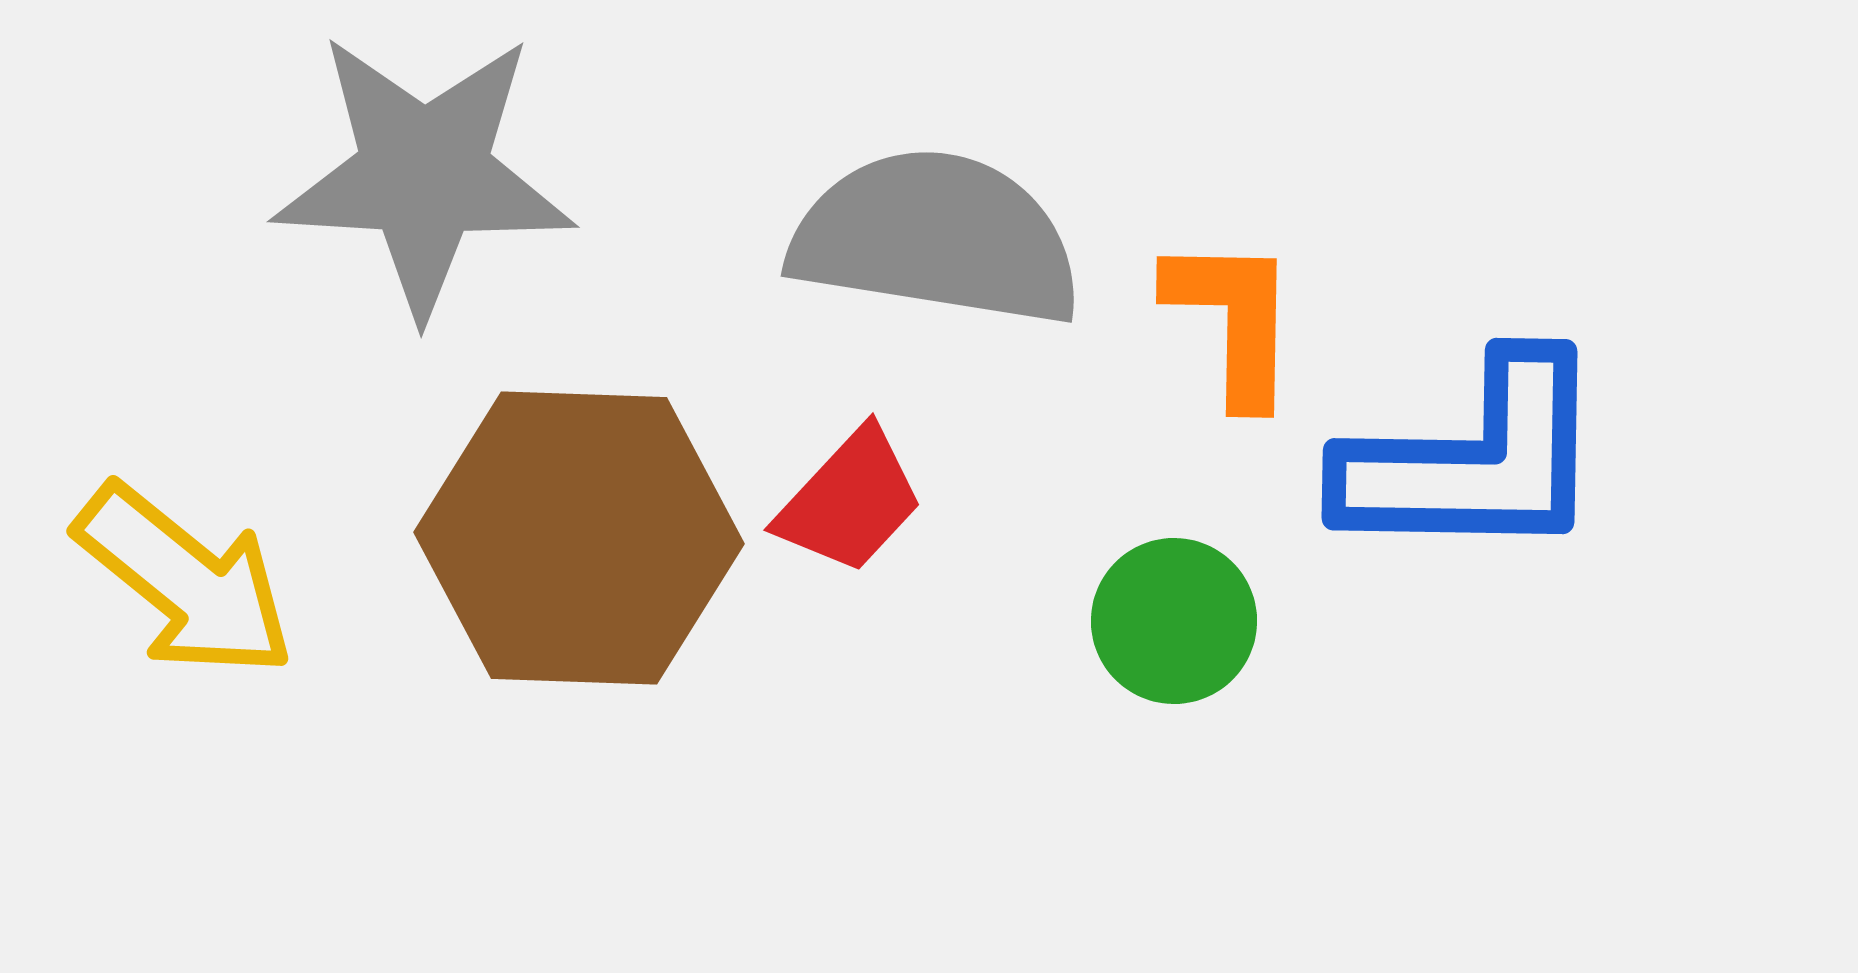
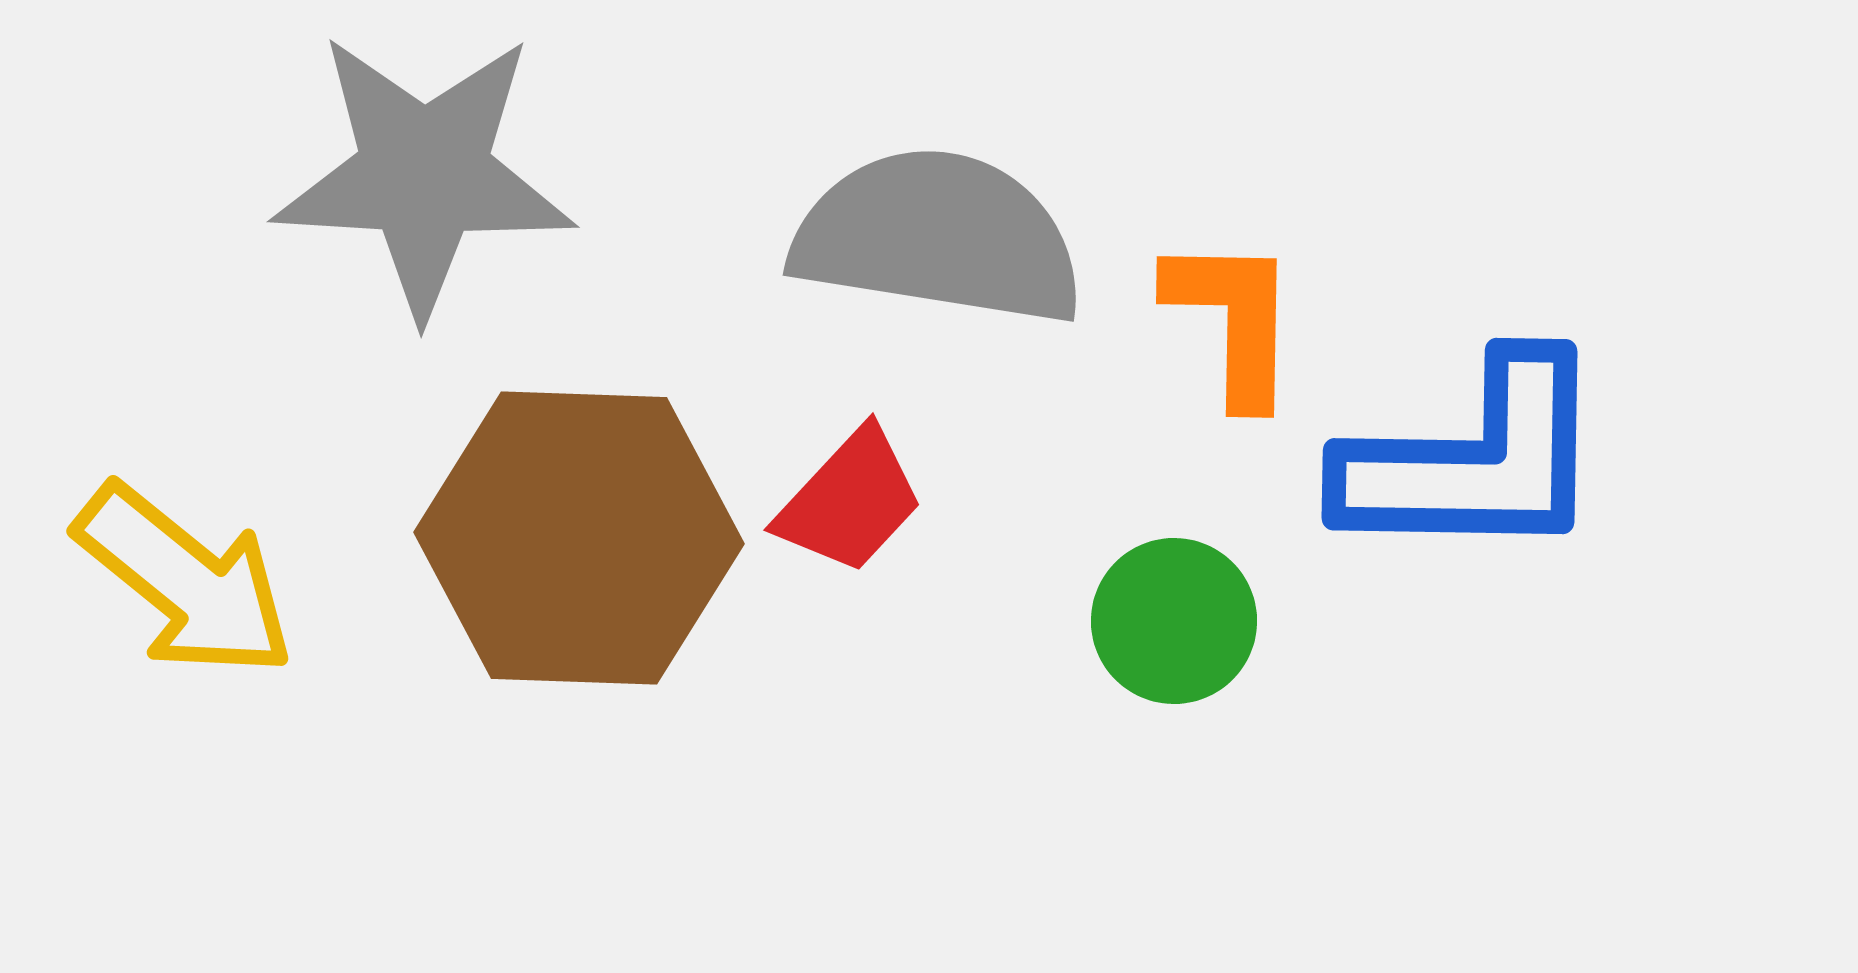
gray semicircle: moved 2 px right, 1 px up
